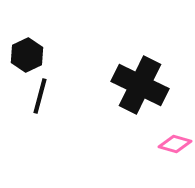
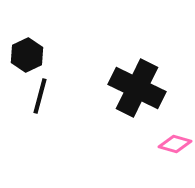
black cross: moved 3 px left, 3 px down
